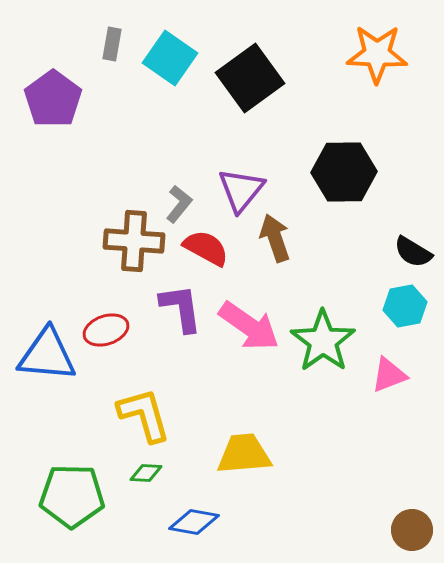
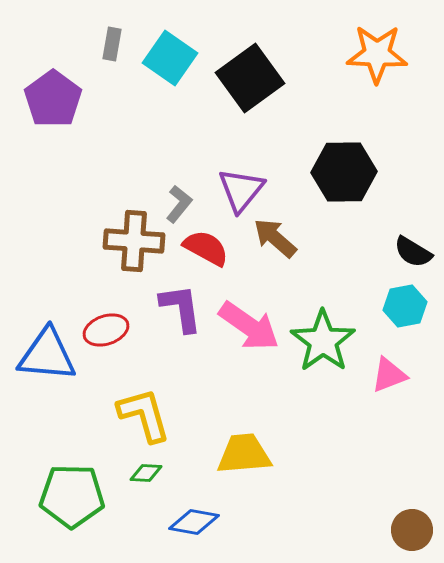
brown arrow: rotated 30 degrees counterclockwise
